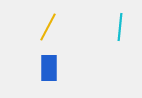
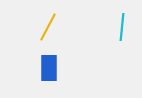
cyan line: moved 2 px right
